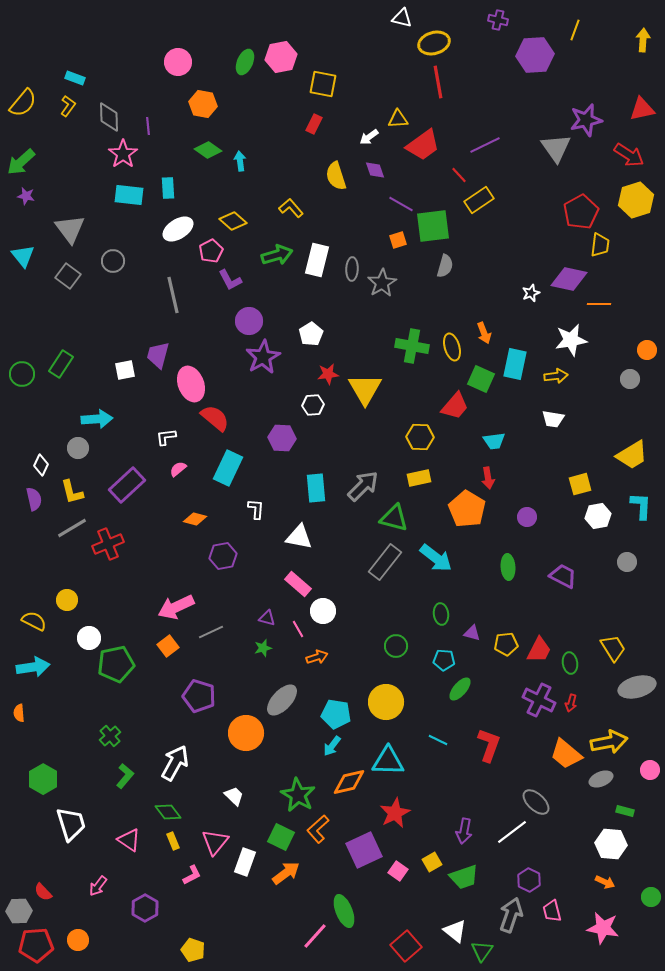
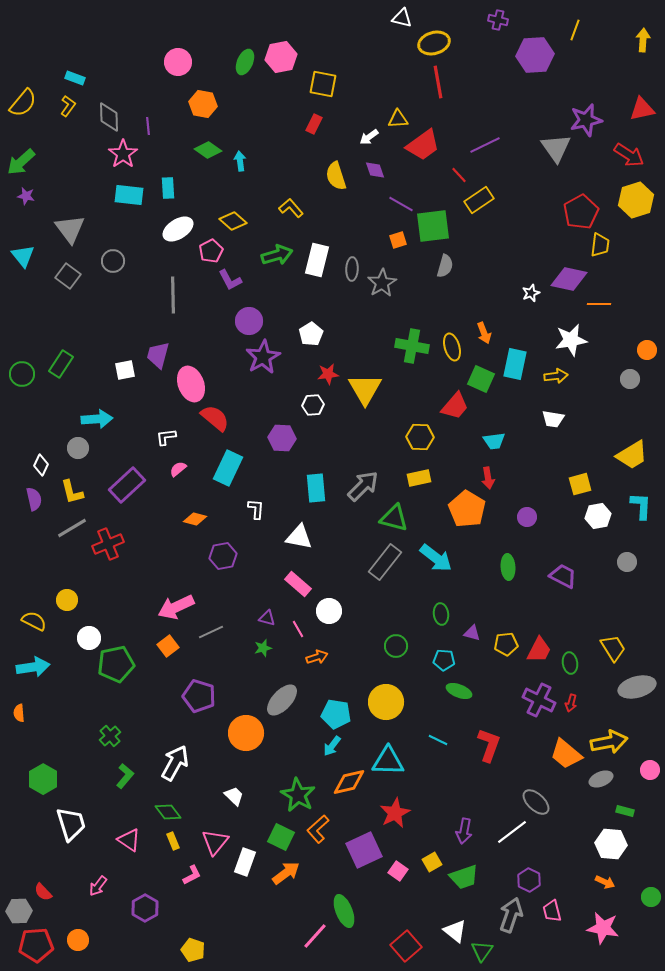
gray line at (173, 295): rotated 12 degrees clockwise
white circle at (323, 611): moved 6 px right
green ellipse at (460, 689): moved 1 px left, 2 px down; rotated 70 degrees clockwise
